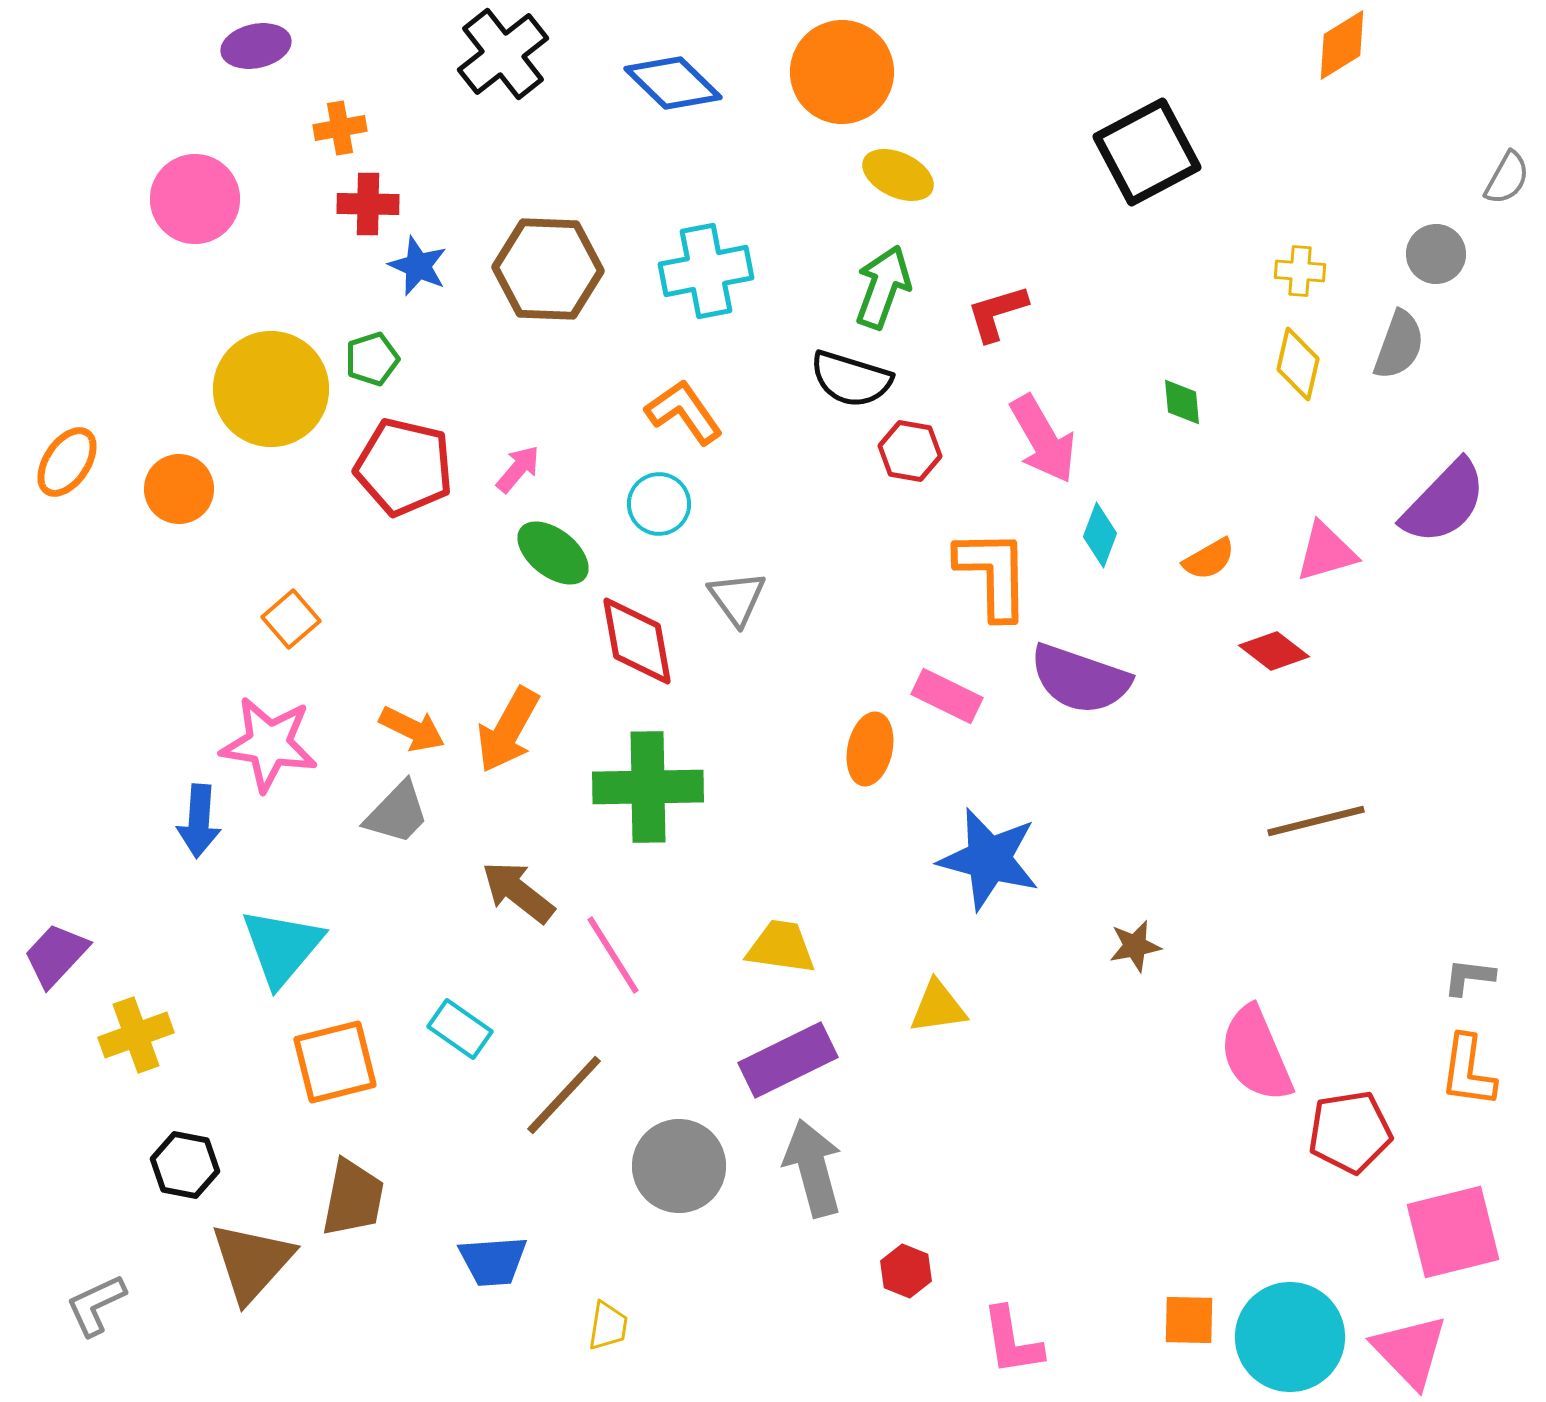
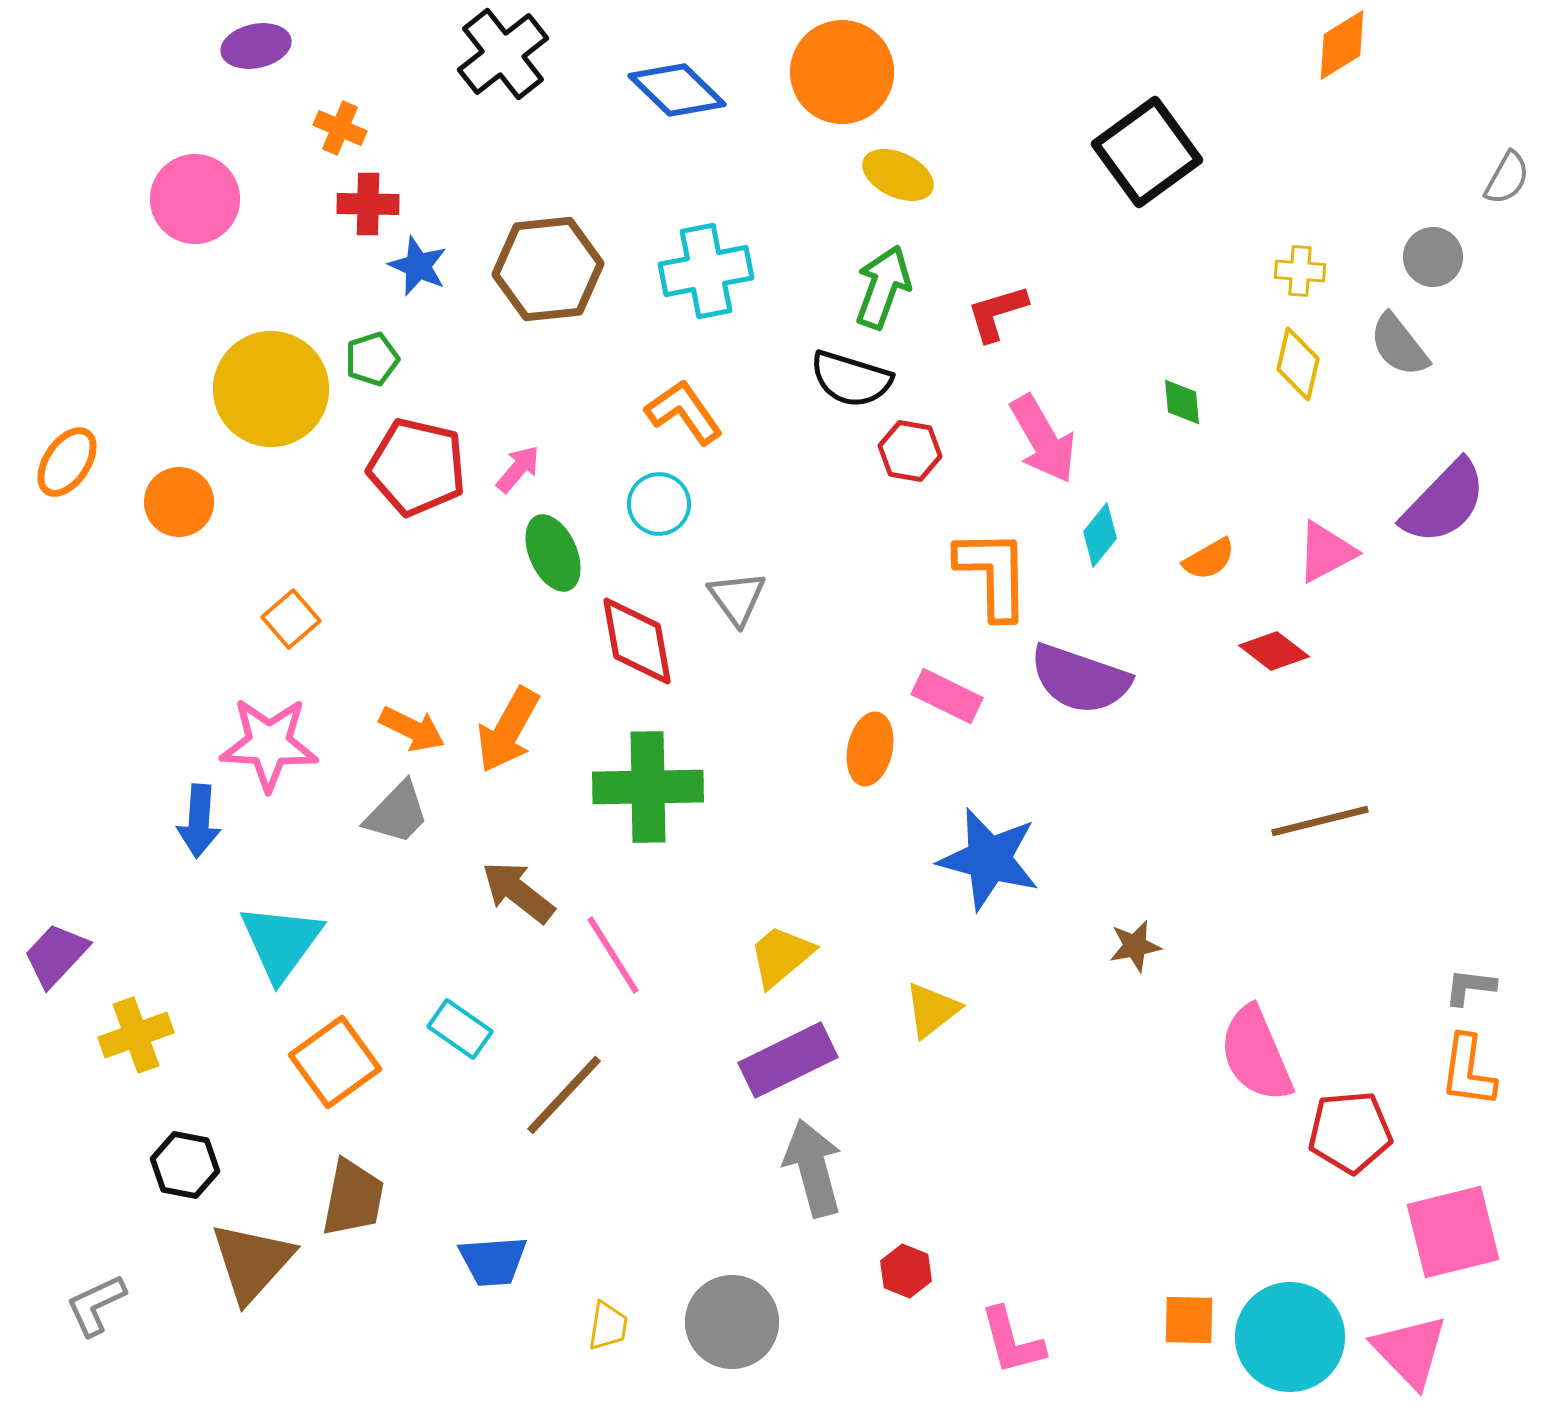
blue diamond at (673, 83): moved 4 px right, 7 px down
orange cross at (340, 128): rotated 33 degrees clockwise
black square at (1147, 152): rotated 8 degrees counterclockwise
gray circle at (1436, 254): moved 3 px left, 3 px down
brown hexagon at (548, 269): rotated 8 degrees counterclockwise
gray semicircle at (1399, 345): rotated 122 degrees clockwise
red pentagon at (404, 467): moved 13 px right
orange circle at (179, 489): moved 13 px down
cyan diamond at (1100, 535): rotated 18 degrees clockwise
pink triangle at (1326, 552): rotated 12 degrees counterclockwise
green ellipse at (553, 553): rotated 28 degrees clockwise
pink star at (269, 744): rotated 6 degrees counterclockwise
brown line at (1316, 821): moved 4 px right
cyan triangle at (282, 947): moved 1 px left, 5 px up; rotated 4 degrees counterclockwise
yellow trapezoid at (781, 947): moved 9 px down; rotated 48 degrees counterclockwise
gray L-shape at (1469, 977): moved 1 px right, 10 px down
yellow triangle at (938, 1007): moved 6 px left, 3 px down; rotated 30 degrees counterclockwise
orange square at (335, 1062): rotated 22 degrees counterclockwise
red pentagon at (1350, 1132): rotated 4 degrees clockwise
gray circle at (679, 1166): moved 53 px right, 156 px down
pink L-shape at (1012, 1341): rotated 6 degrees counterclockwise
